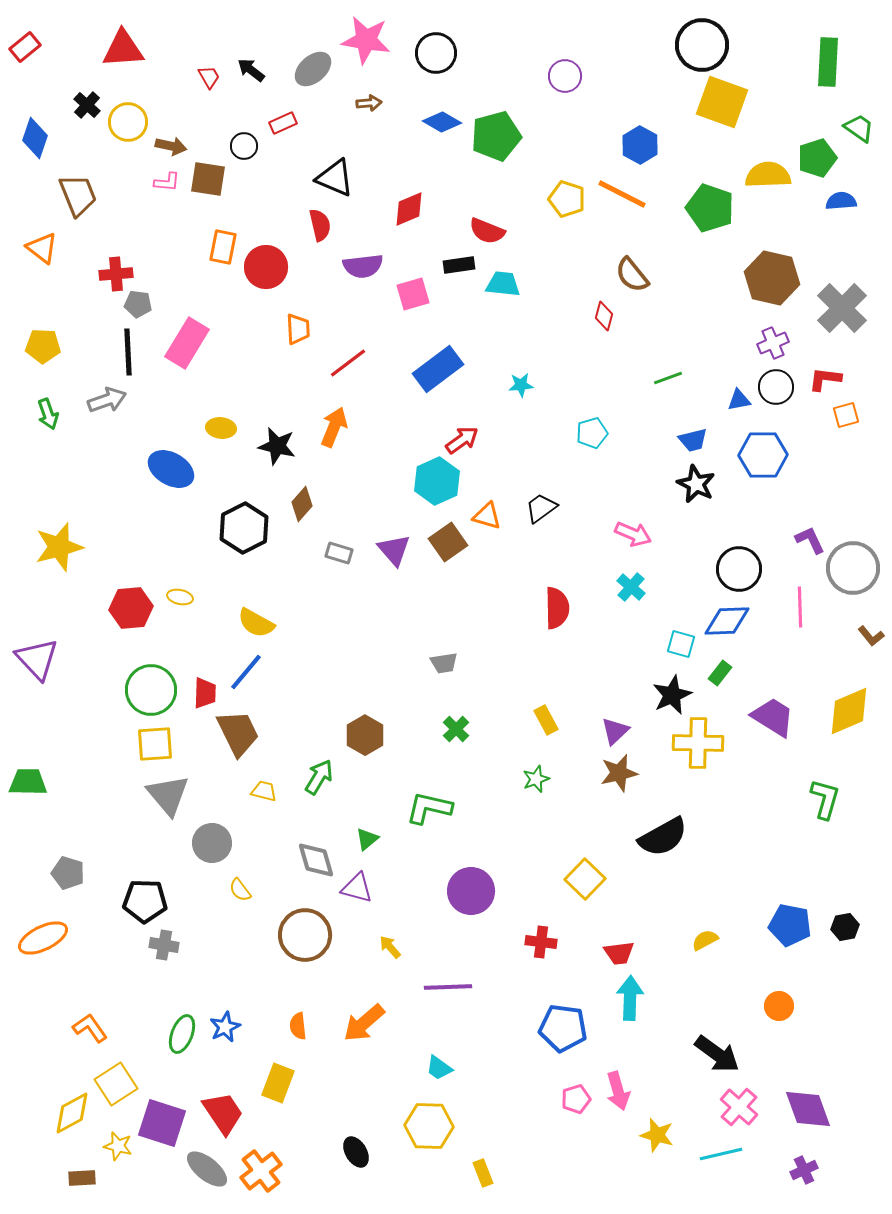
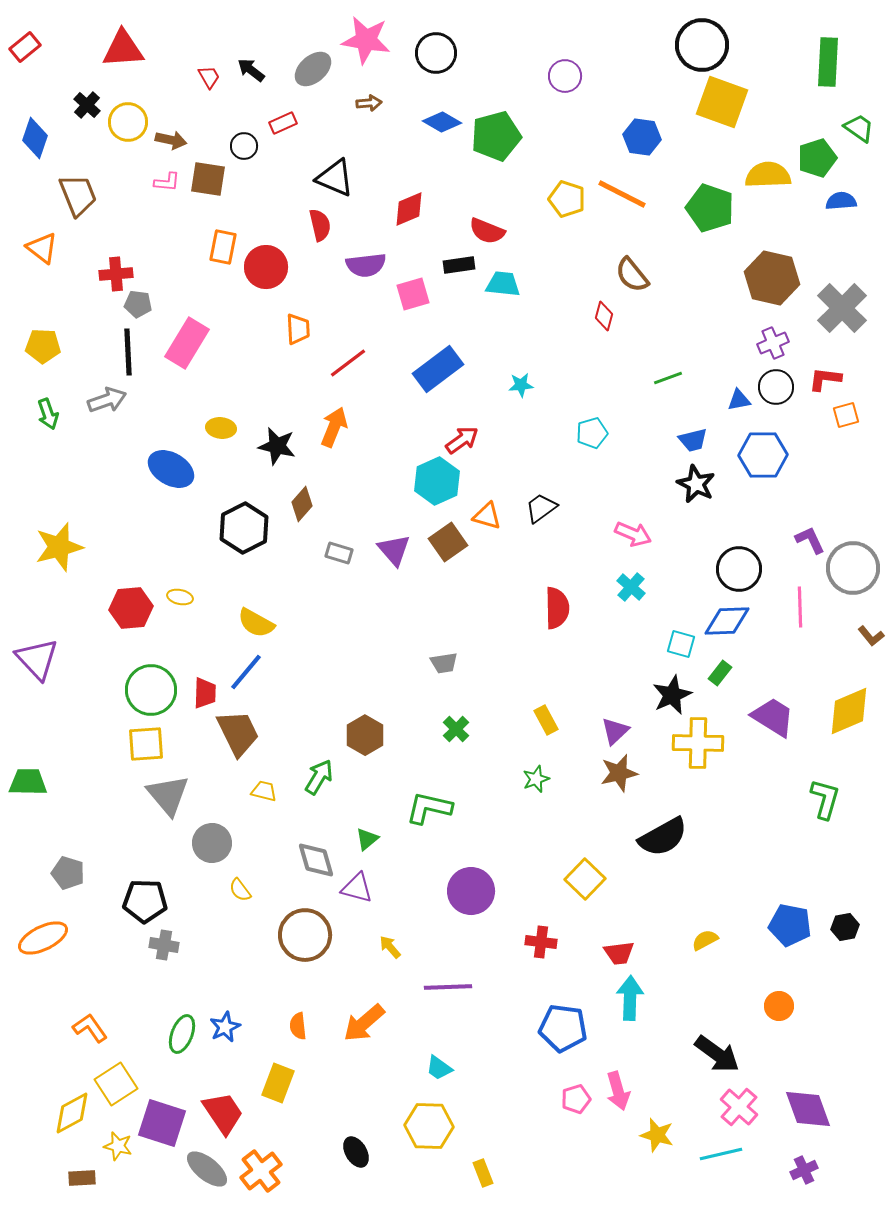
blue hexagon at (640, 145): moved 2 px right, 8 px up; rotated 21 degrees counterclockwise
brown arrow at (171, 146): moved 6 px up
purple semicircle at (363, 266): moved 3 px right, 1 px up
yellow square at (155, 744): moved 9 px left
